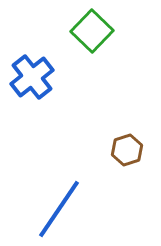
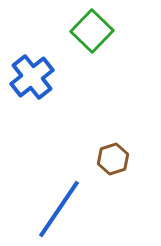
brown hexagon: moved 14 px left, 9 px down
